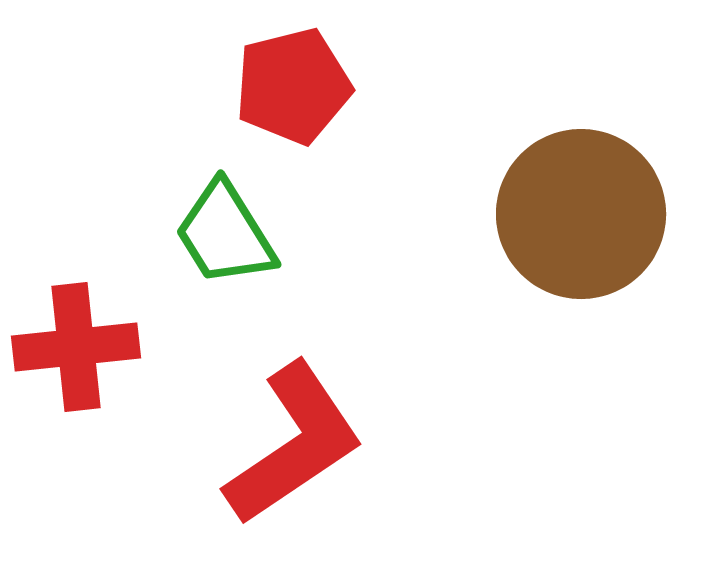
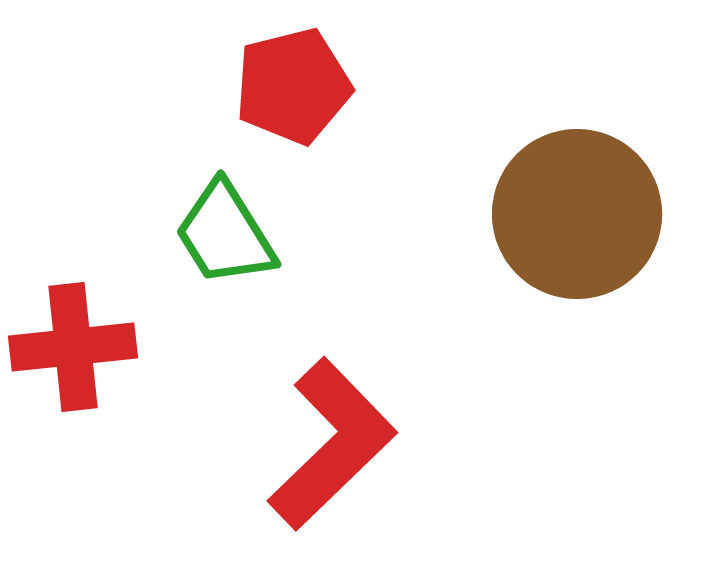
brown circle: moved 4 px left
red cross: moved 3 px left
red L-shape: moved 38 px right; rotated 10 degrees counterclockwise
